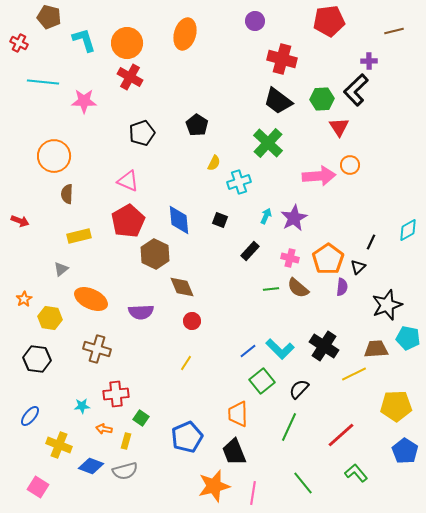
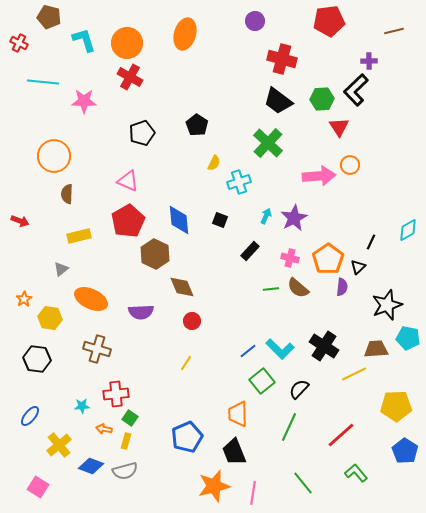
green square at (141, 418): moved 11 px left
yellow cross at (59, 445): rotated 30 degrees clockwise
